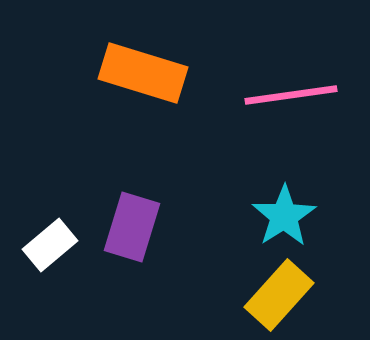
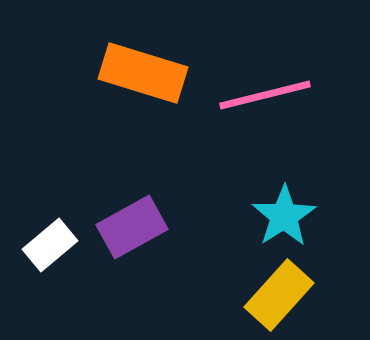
pink line: moved 26 px left; rotated 6 degrees counterclockwise
purple rectangle: rotated 44 degrees clockwise
